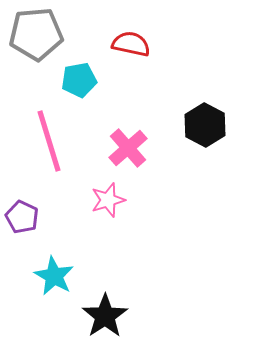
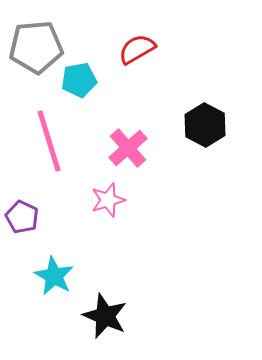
gray pentagon: moved 13 px down
red semicircle: moved 6 px right, 5 px down; rotated 42 degrees counterclockwise
black star: rotated 15 degrees counterclockwise
